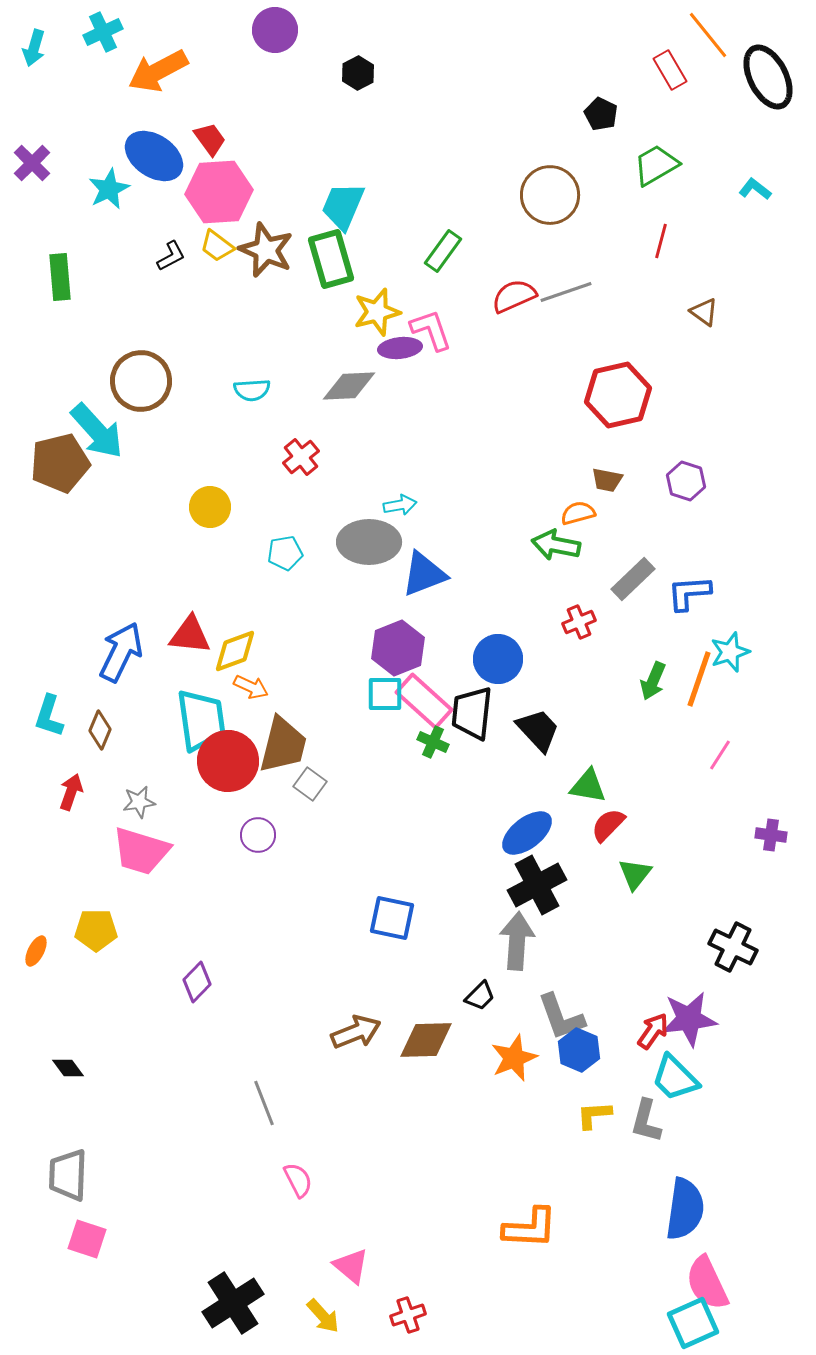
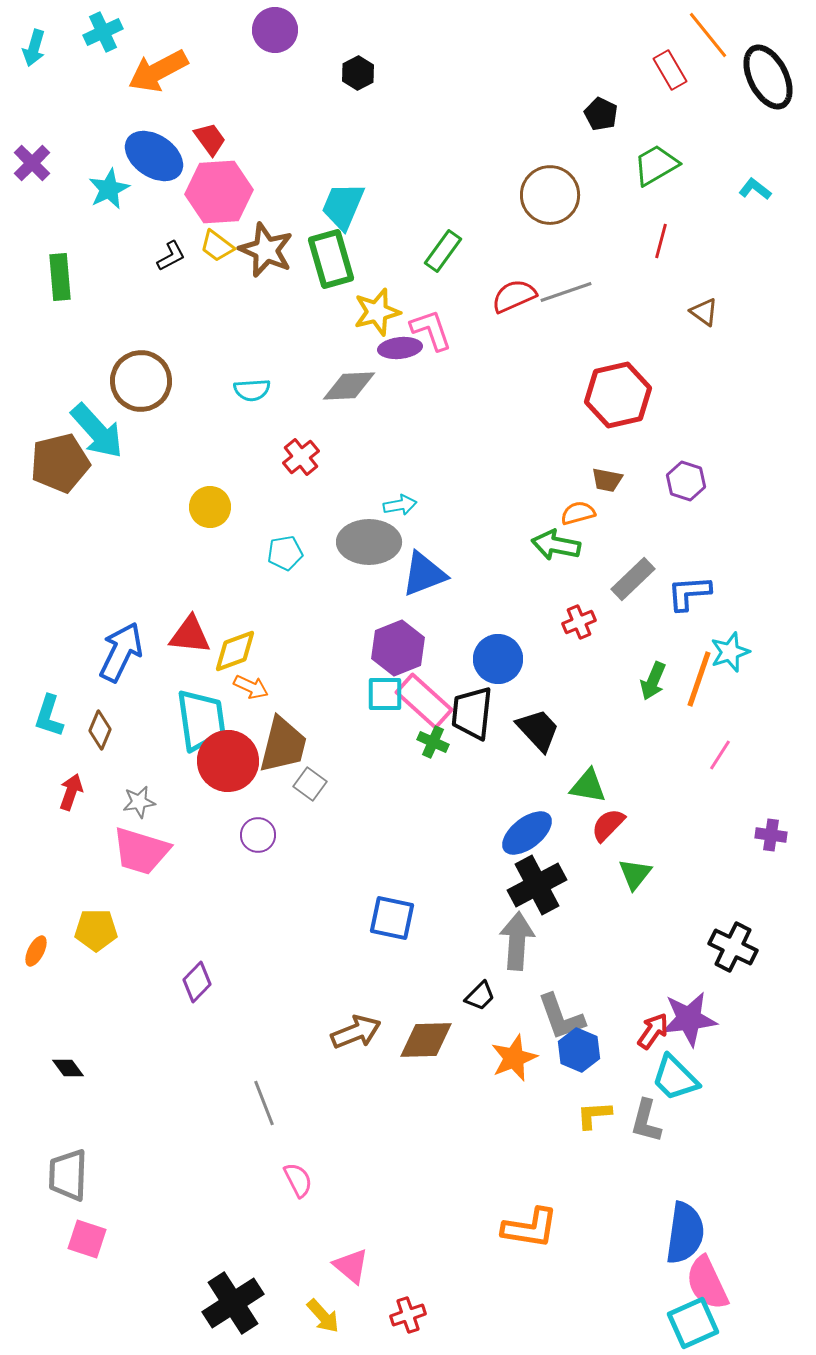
blue semicircle at (685, 1209): moved 24 px down
orange L-shape at (530, 1228): rotated 6 degrees clockwise
